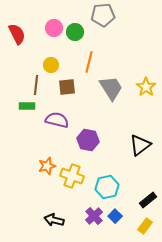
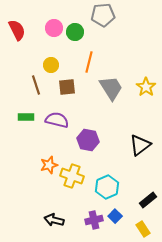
red semicircle: moved 4 px up
brown line: rotated 24 degrees counterclockwise
green rectangle: moved 1 px left, 11 px down
orange star: moved 2 px right, 1 px up
cyan hexagon: rotated 10 degrees counterclockwise
purple cross: moved 4 px down; rotated 30 degrees clockwise
yellow rectangle: moved 2 px left, 3 px down; rotated 70 degrees counterclockwise
